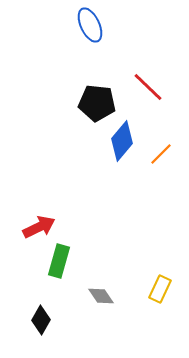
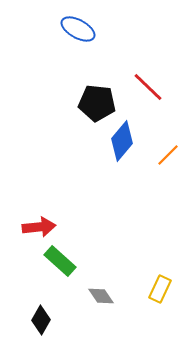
blue ellipse: moved 12 px left, 4 px down; rotated 36 degrees counterclockwise
orange line: moved 7 px right, 1 px down
red arrow: rotated 20 degrees clockwise
green rectangle: moved 1 px right; rotated 64 degrees counterclockwise
